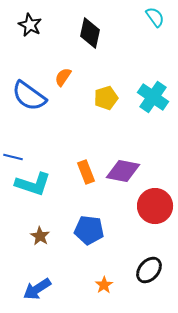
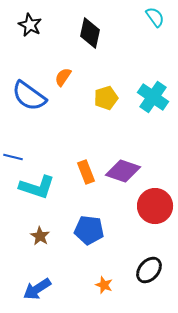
purple diamond: rotated 8 degrees clockwise
cyan L-shape: moved 4 px right, 3 px down
orange star: rotated 18 degrees counterclockwise
